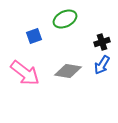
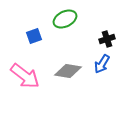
black cross: moved 5 px right, 3 px up
blue arrow: moved 1 px up
pink arrow: moved 3 px down
